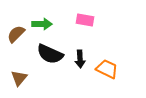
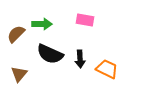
brown triangle: moved 4 px up
